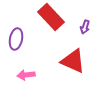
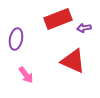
red rectangle: moved 7 px right, 2 px down; rotated 68 degrees counterclockwise
purple arrow: moved 1 px left, 1 px down; rotated 64 degrees clockwise
pink arrow: rotated 120 degrees counterclockwise
